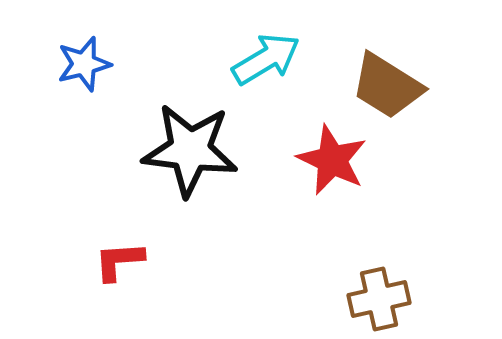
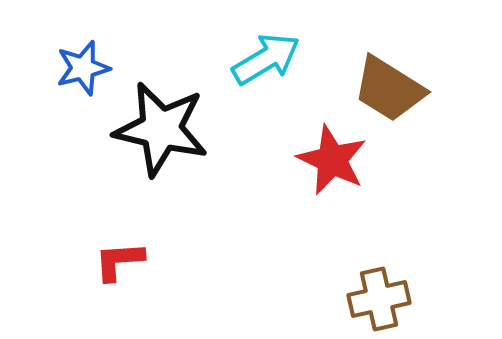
blue star: moved 1 px left, 4 px down
brown trapezoid: moved 2 px right, 3 px down
black star: moved 29 px left, 21 px up; rotated 6 degrees clockwise
